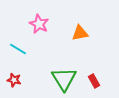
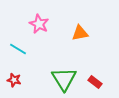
red rectangle: moved 1 px right, 1 px down; rotated 24 degrees counterclockwise
